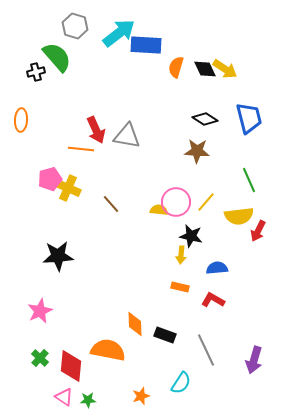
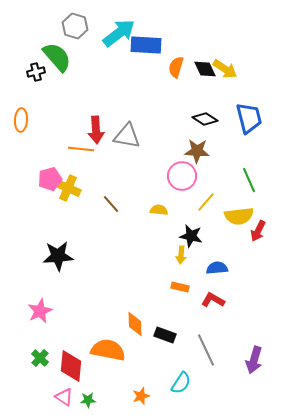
red arrow at (96, 130): rotated 20 degrees clockwise
pink circle at (176, 202): moved 6 px right, 26 px up
